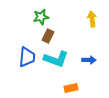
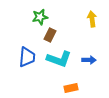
green star: moved 1 px left
brown rectangle: moved 2 px right, 1 px up
cyan L-shape: moved 3 px right
